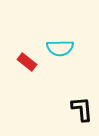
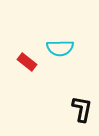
black L-shape: rotated 16 degrees clockwise
